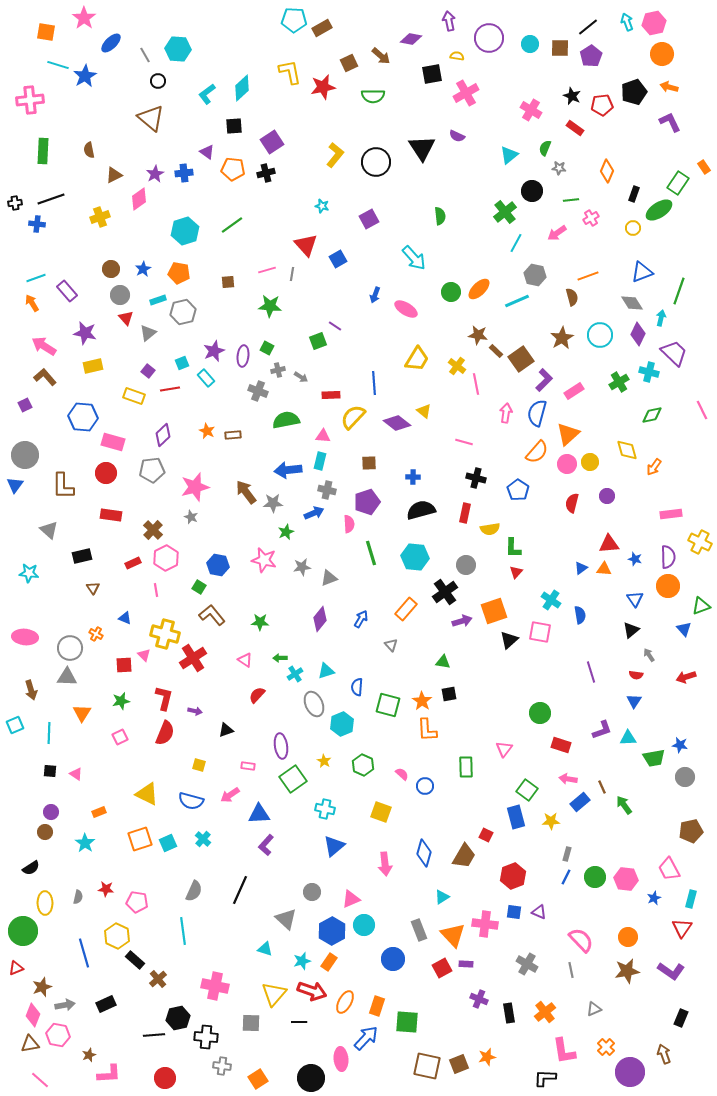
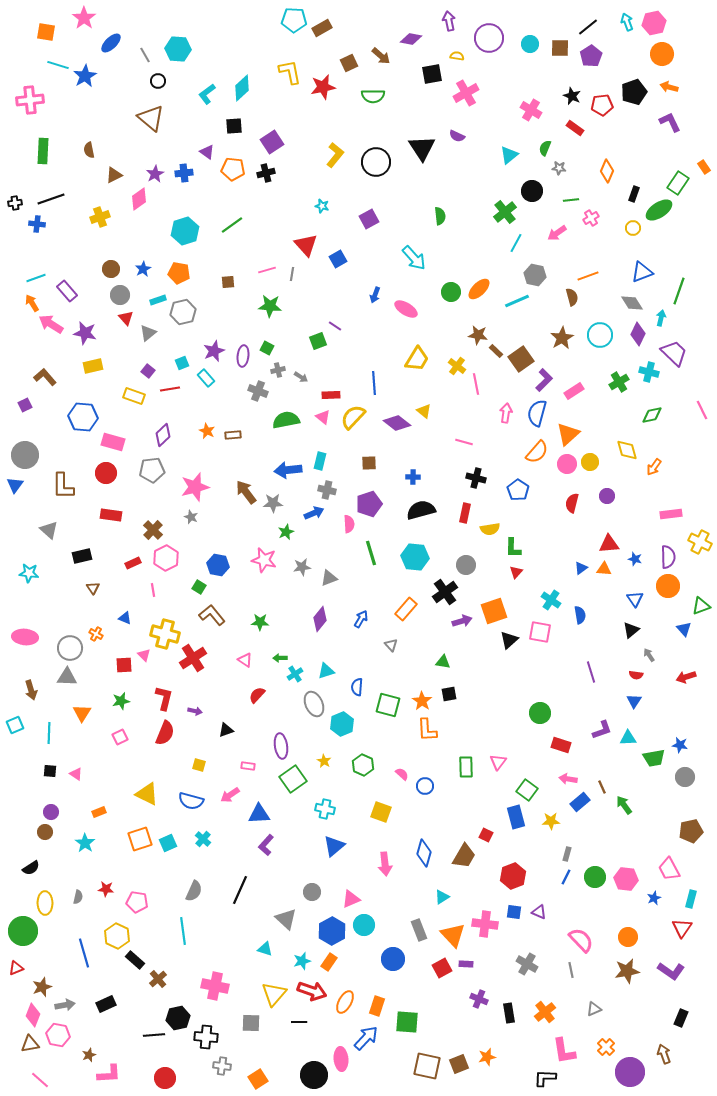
pink arrow at (44, 346): moved 7 px right, 22 px up
pink triangle at (323, 436): moved 19 px up; rotated 35 degrees clockwise
purple pentagon at (367, 502): moved 2 px right, 2 px down
pink line at (156, 590): moved 3 px left
pink triangle at (504, 749): moved 6 px left, 13 px down
black circle at (311, 1078): moved 3 px right, 3 px up
